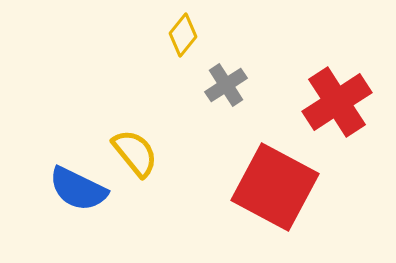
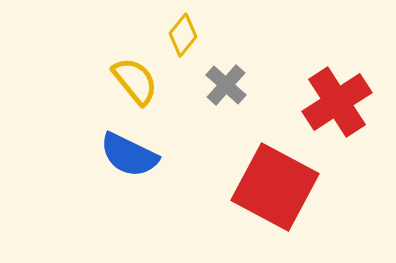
gray cross: rotated 15 degrees counterclockwise
yellow semicircle: moved 72 px up
blue semicircle: moved 51 px right, 34 px up
